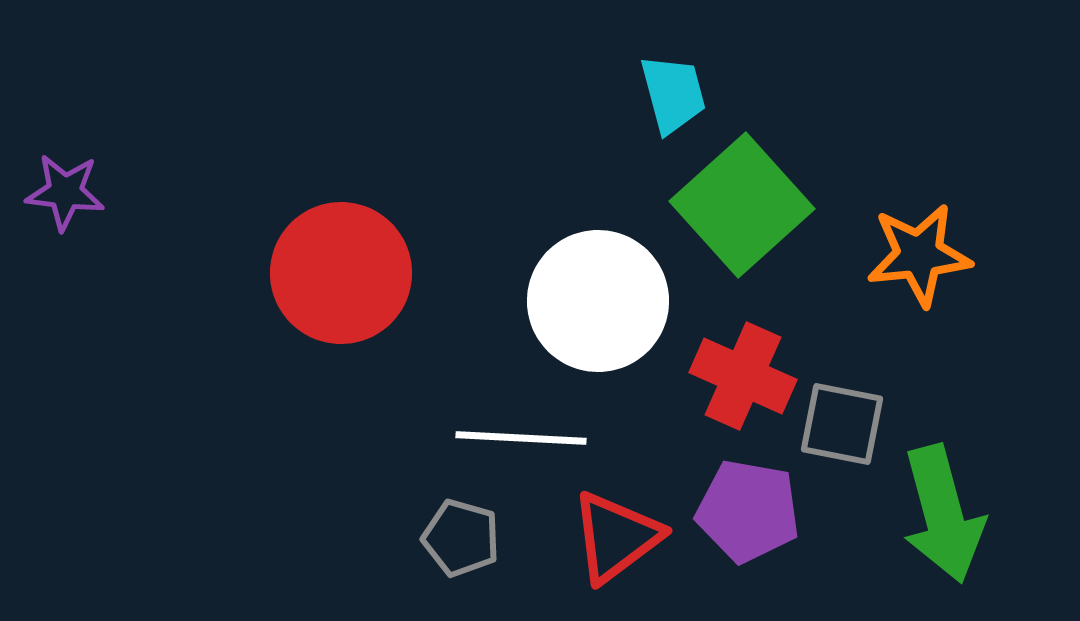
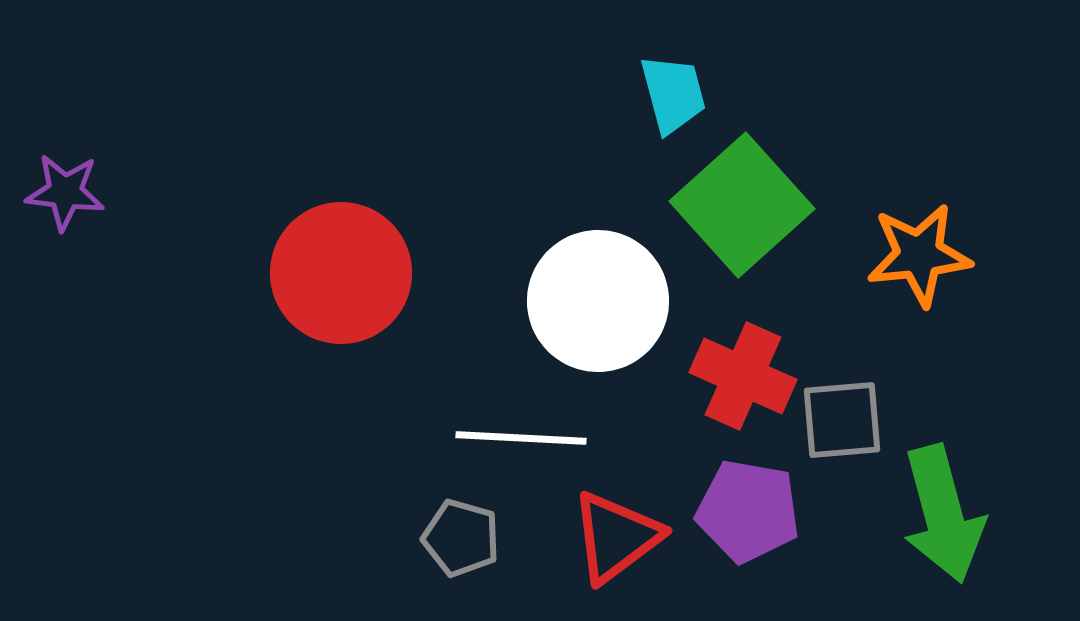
gray square: moved 4 px up; rotated 16 degrees counterclockwise
